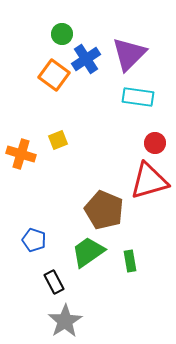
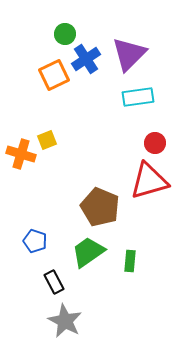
green circle: moved 3 px right
orange square: rotated 28 degrees clockwise
cyan rectangle: rotated 16 degrees counterclockwise
yellow square: moved 11 px left
brown pentagon: moved 4 px left, 3 px up
blue pentagon: moved 1 px right, 1 px down
green rectangle: rotated 15 degrees clockwise
gray star: rotated 12 degrees counterclockwise
